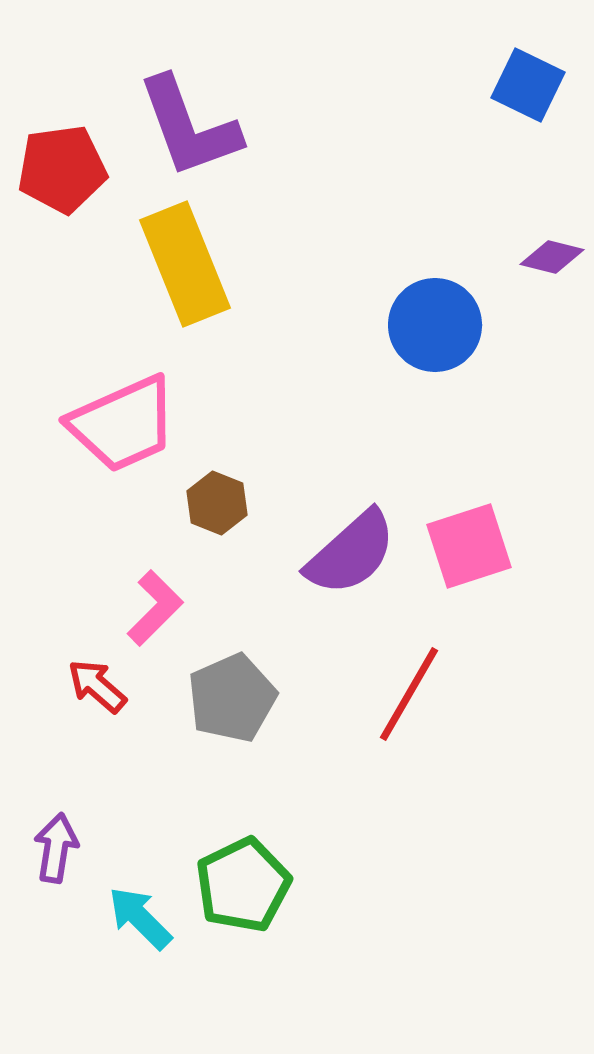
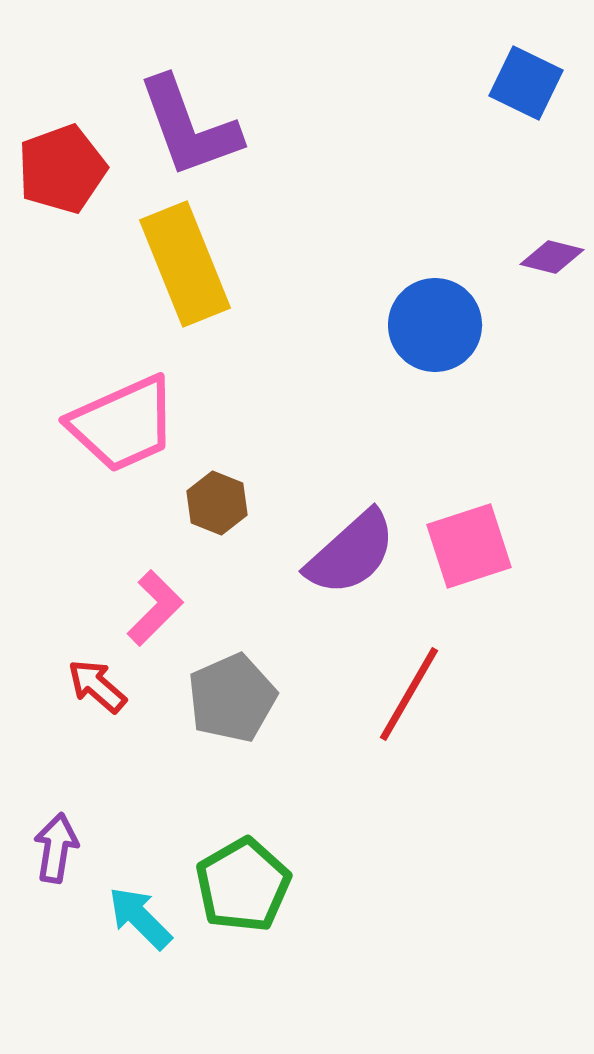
blue square: moved 2 px left, 2 px up
red pentagon: rotated 12 degrees counterclockwise
green pentagon: rotated 4 degrees counterclockwise
